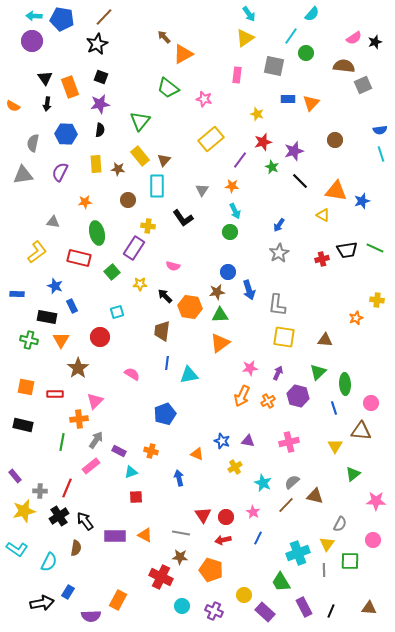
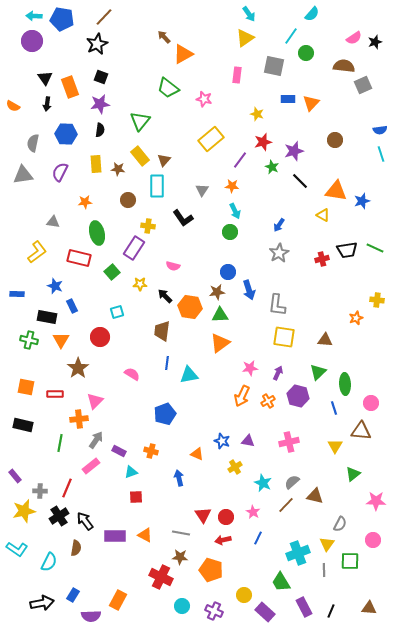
green line at (62, 442): moved 2 px left, 1 px down
blue rectangle at (68, 592): moved 5 px right, 3 px down
